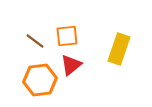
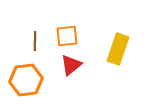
brown line: rotated 54 degrees clockwise
yellow rectangle: moved 1 px left
orange hexagon: moved 14 px left
